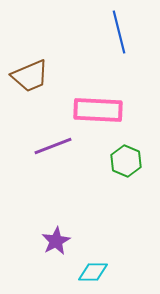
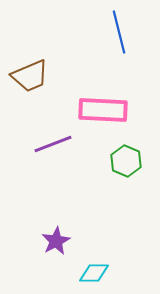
pink rectangle: moved 5 px right
purple line: moved 2 px up
cyan diamond: moved 1 px right, 1 px down
